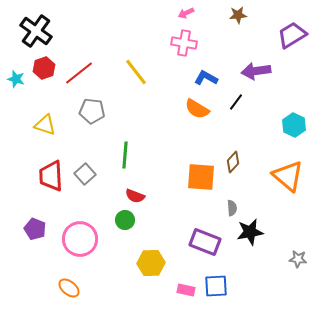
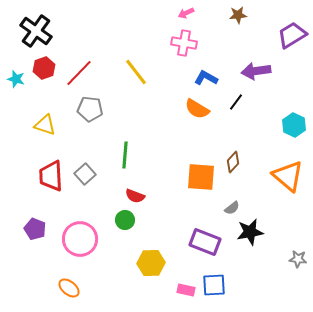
red line: rotated 8 degrees counterclockwise
gray pentagon: moved 2 px left, 2 px up
gray semicircle: rotated 56 degrees clockwise
blue square: moved 2 px left, 1 px up
